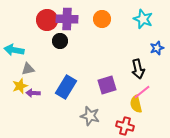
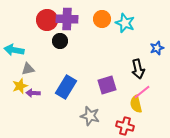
cyan star: moved 18 px left, 4 px down
